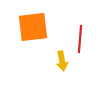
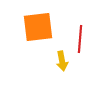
orange square: moved 5 px right
